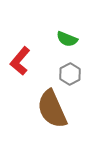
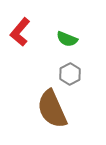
red L-shape: moved 29 px up
